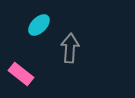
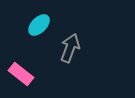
gray arrow: rotated 16 degrees clockwise
